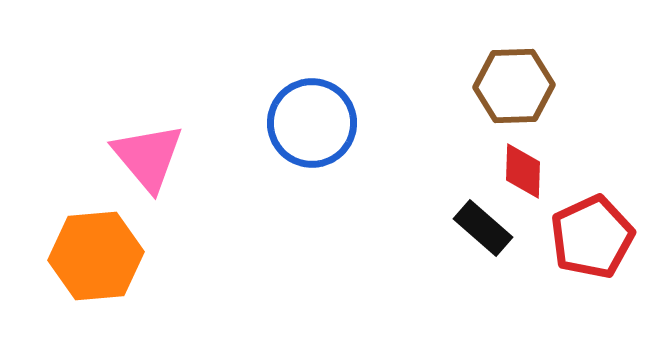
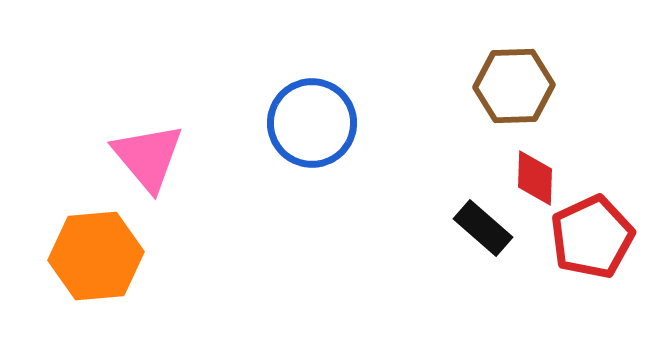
red diamond: moved 12 px right, 7 px down
